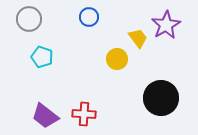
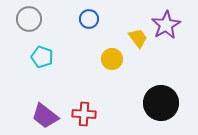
blue circle: moved 2 px down
yellow circle: moved 5 px left
black circle: moved 5 px down
